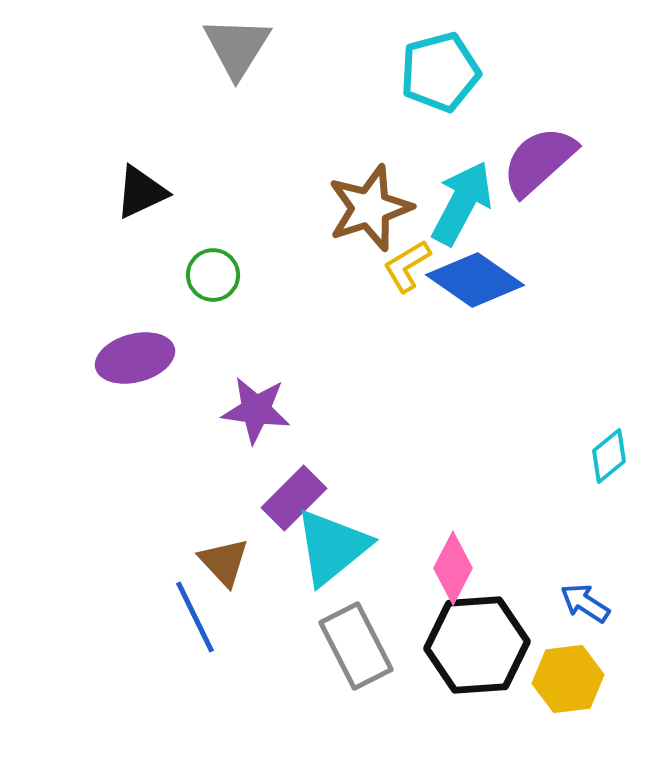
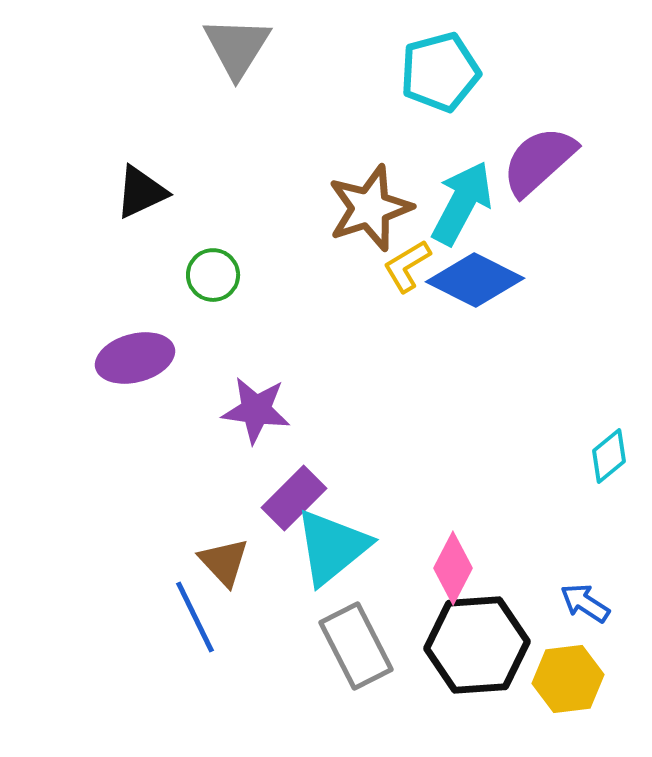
blue diamond: rotated 8 degrees counterclockwise
